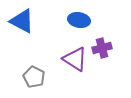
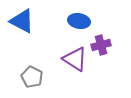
blue ellipse: moved 1 px down
purple cross: moved 1 px left, 3 px up
gray pentagon: moved 2 px left
